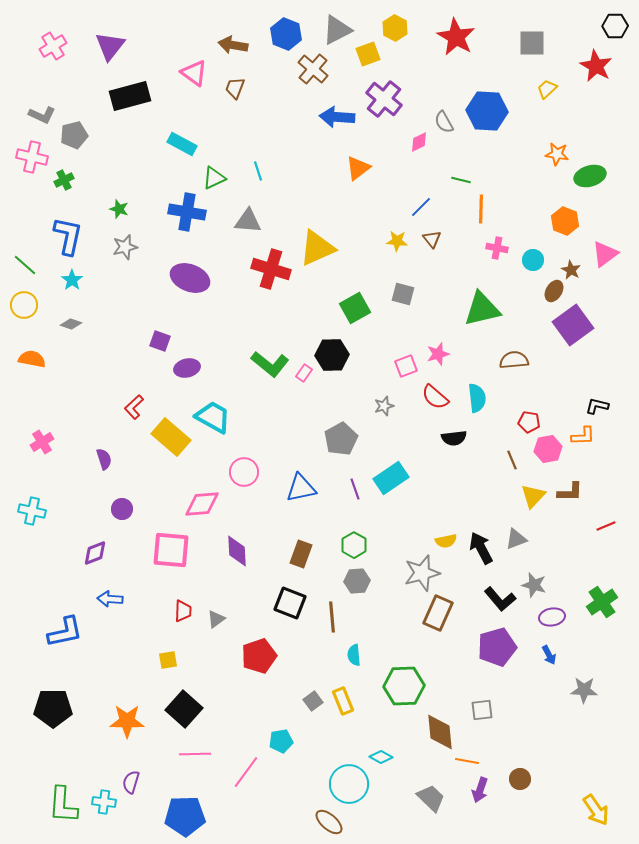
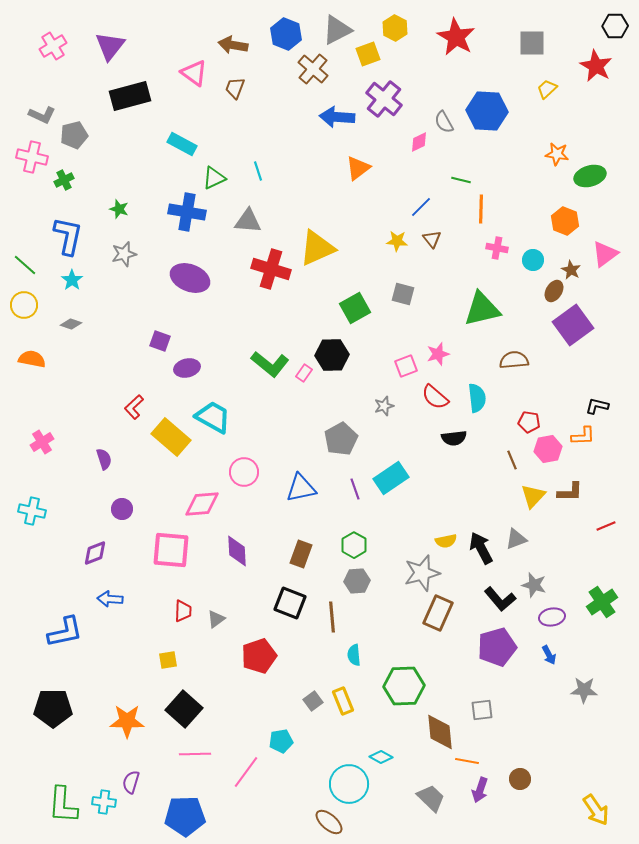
gray star at (125, 247): moved 1 px left, 7 px down
